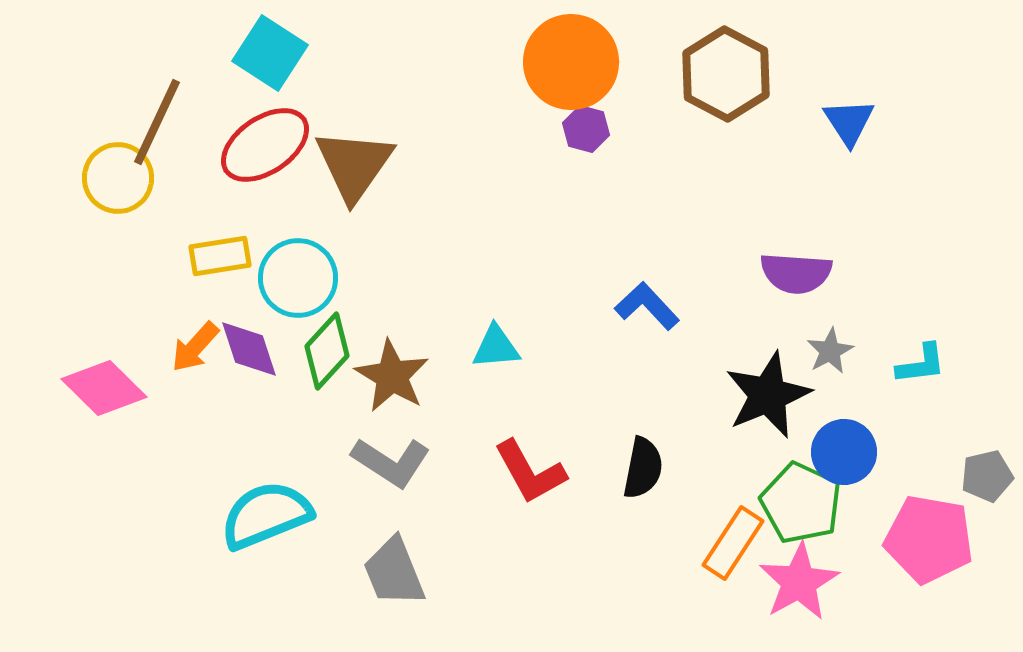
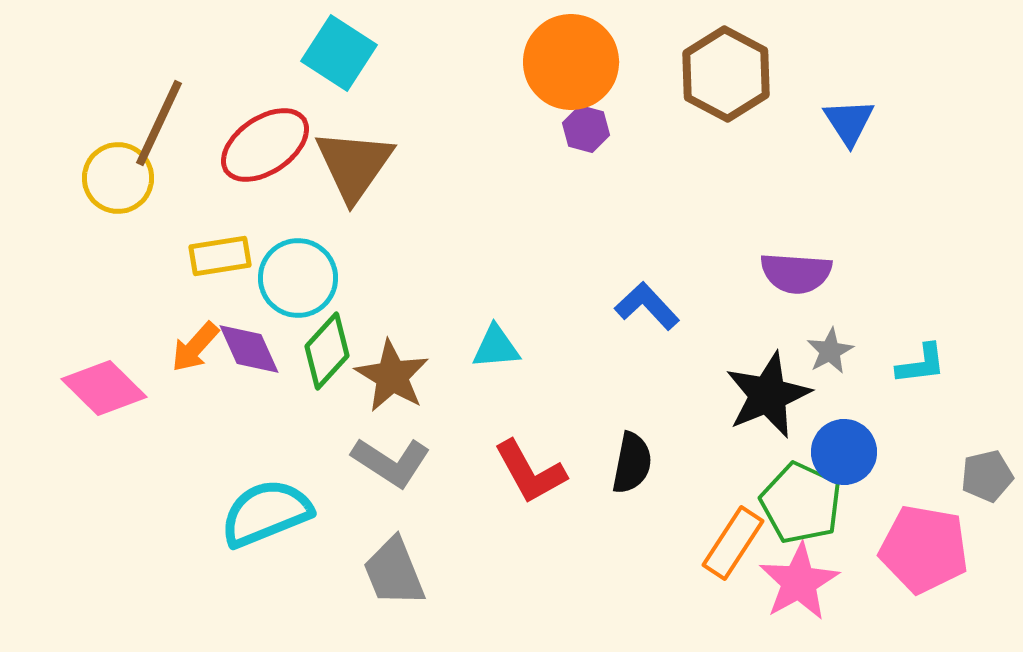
cyan square: moved 69 px right
brown line: moved 2 px right, 1 px down
purple diamond: rotated 6 degrees counterclockwise
black semicircle: moved 11 px left, 5 px up
cyan semicircle: moved 2 px up
pink pentagon: moved 5 px left, 10 px down
